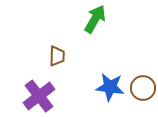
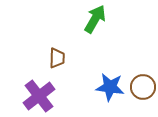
brown trapezoid: moved 2 px down
brown circle: moved 1 px up
